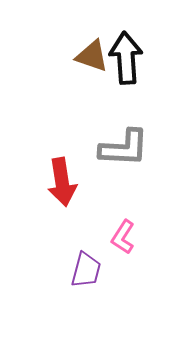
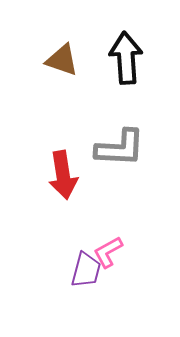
brown triangle: moved 30 px left, 4 px down
gray L-shape: moved 4 px left
red arrow: moved 1 px right, 7 px up
pink L-shape: moved 15 px left, 15 px down; rotated 28 degrees clockwise
